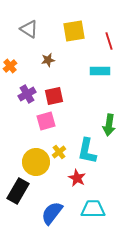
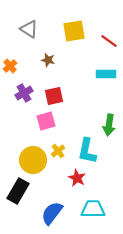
red line: rotated 36 degrees counterclockwise
brown star: rotated 24 degrees clockwise
cyan rectangle: moved 6 px right, 3 px down
purple cross: moved 3 px left, 1 px up
yellow cross: moved 1 px left, 1 px up
yellow circle: moved 3 px left, 2 px up
